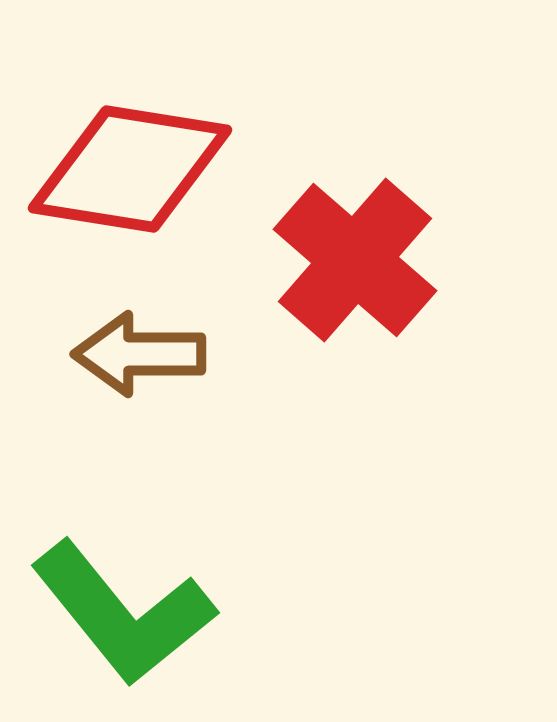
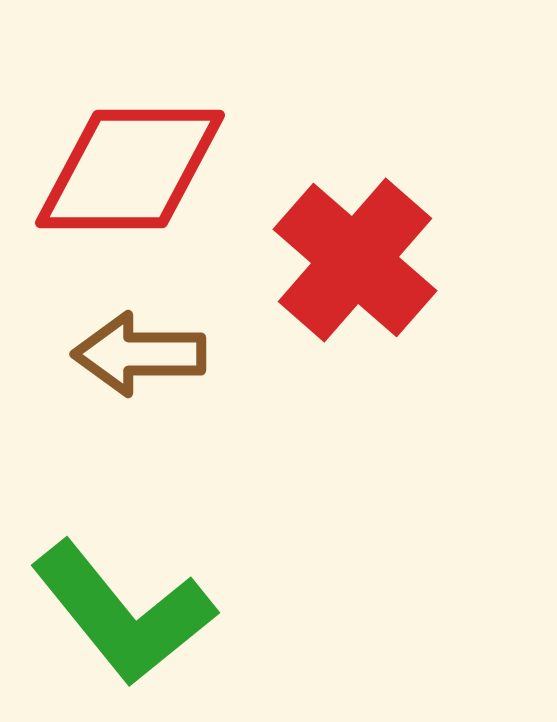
red diamond: rotated 9 degrees counterclockwise
